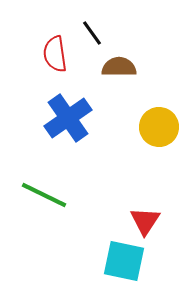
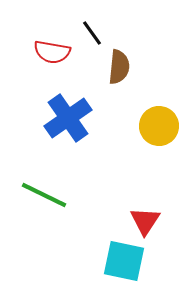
red semicircle: moved 3 px left, 2 px up; rotated 72 degrees counterclockwise
brown semicircle: rotated 96 degrees clockwise
yellow circle: moved 1 px up
